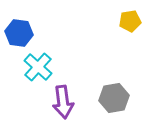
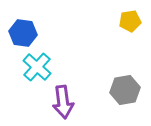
blue hexagon: moved 4 px right
cyan cross: moved 1 px left
gray hexagon: moved 11 px right, 8 px up
